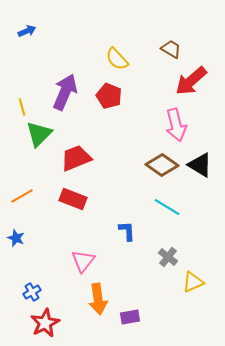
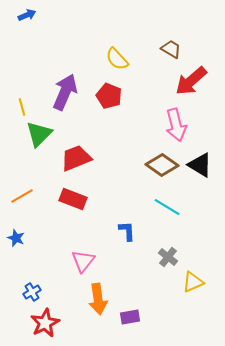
blue arrow: moved 16 px up
